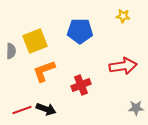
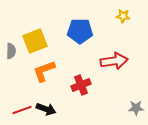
red arrow: moved 9 px left, 5 px up
